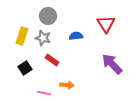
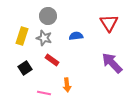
red triangle: moved 3 px right, 1 px up
gray star: moved 1 px right
purple arrow: moved 1 px up
orange arrow: rotated 80 degrees clockwise
